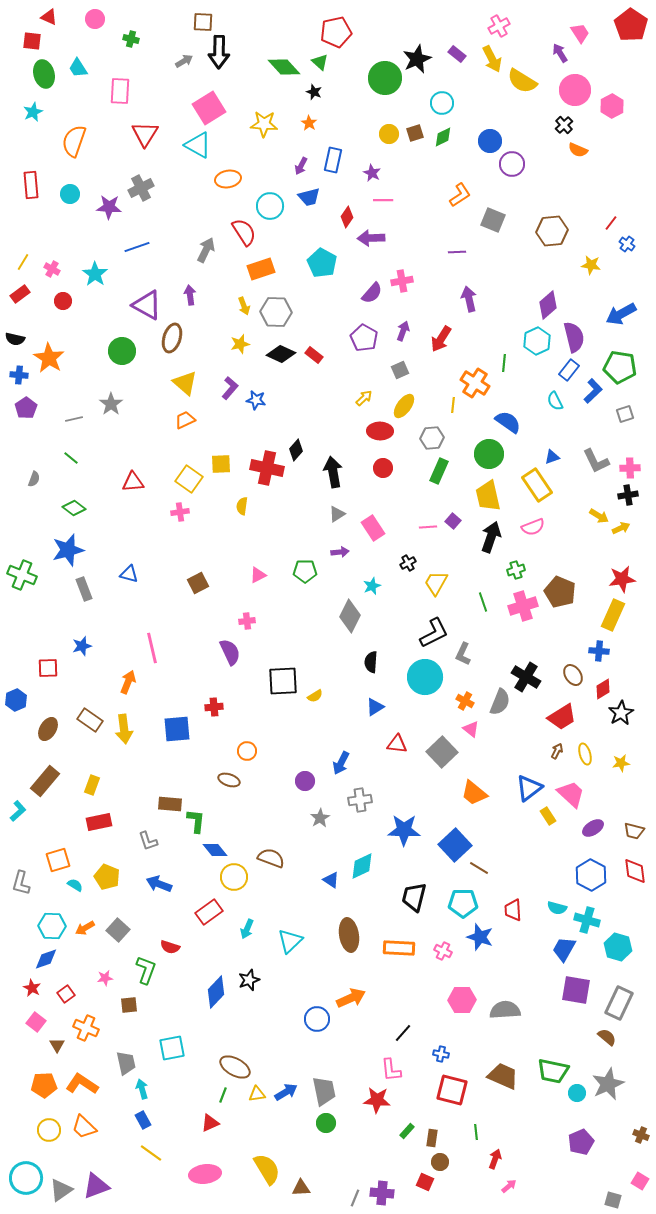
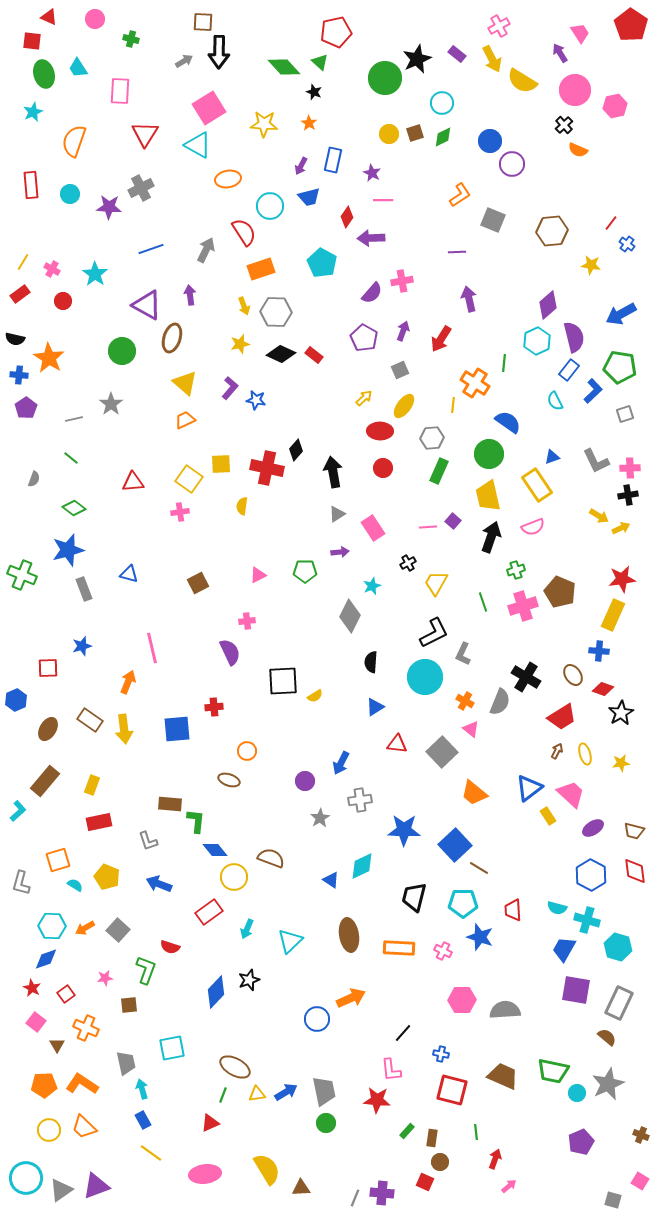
pink hexagon at (612, 106): moved 3 px right; rotated 15 degrees clockwise
blue line at (137, 247): moved 14 px right, 2 px down
red diamond at (603, 689): rotated 50 degrees clockwise
